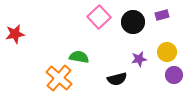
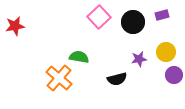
red star: moved 8 px up
yellow circle: moved 1 px left
